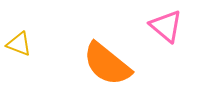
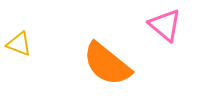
pink triangle: moved 1 px left, 1 px up
